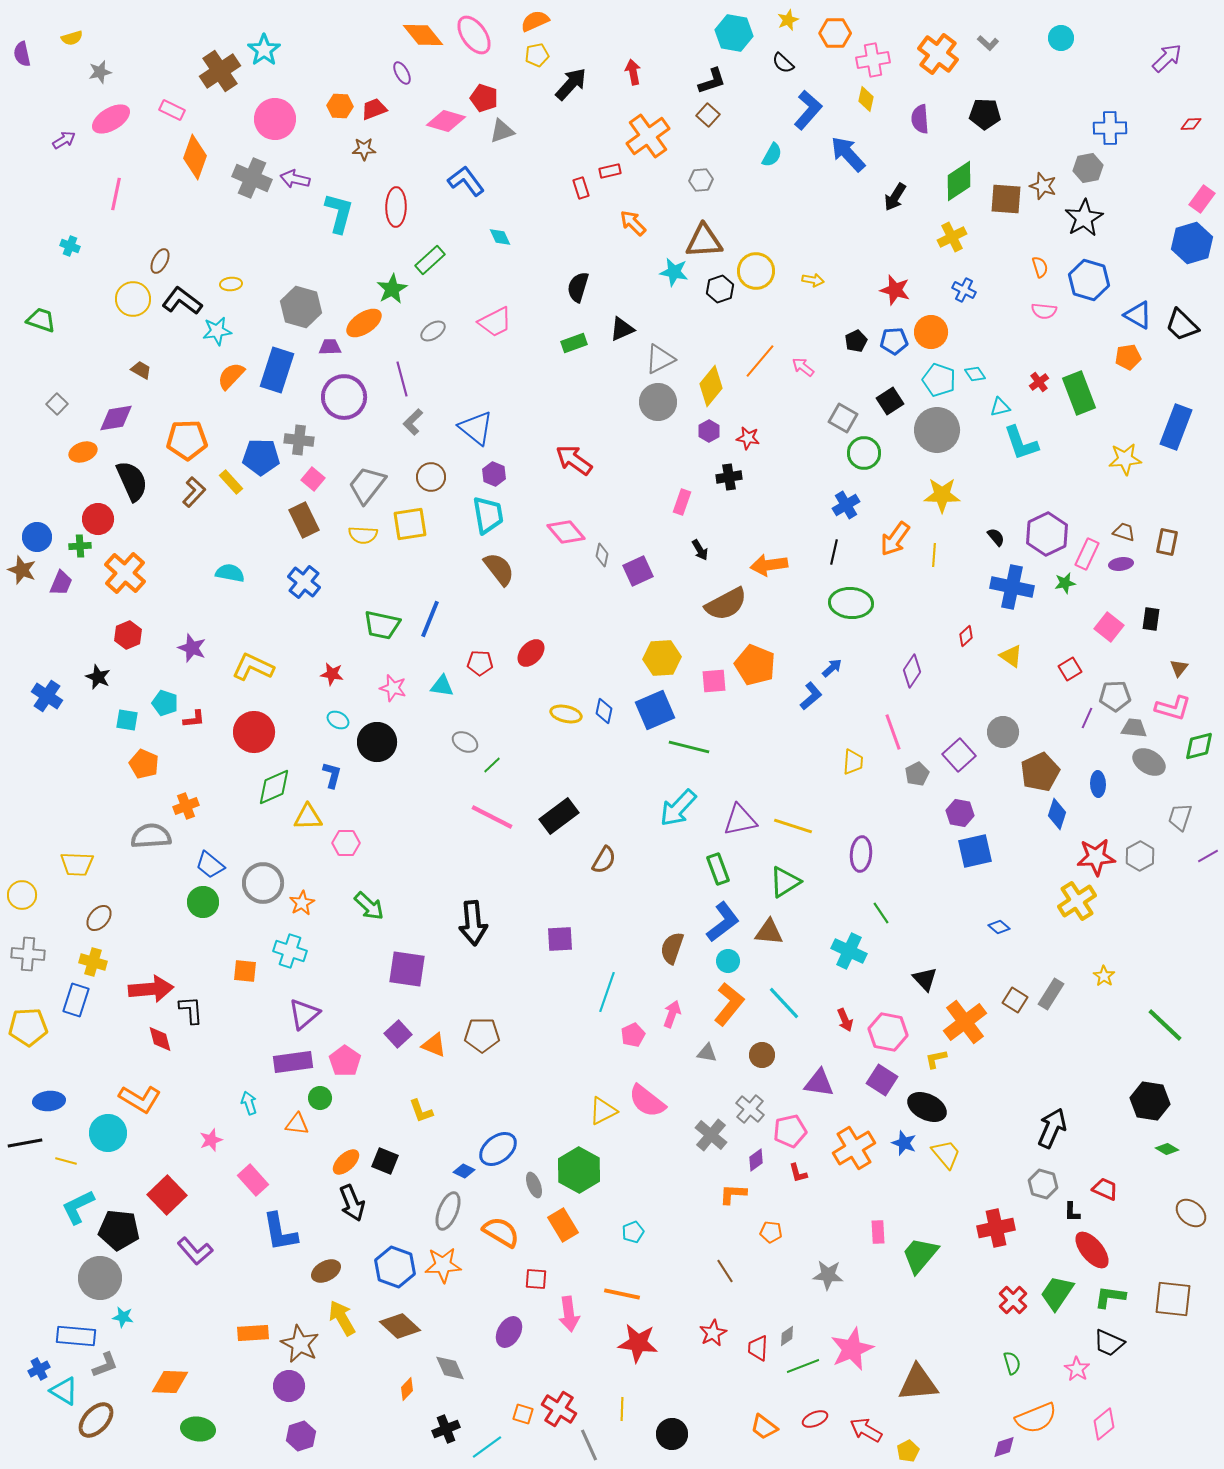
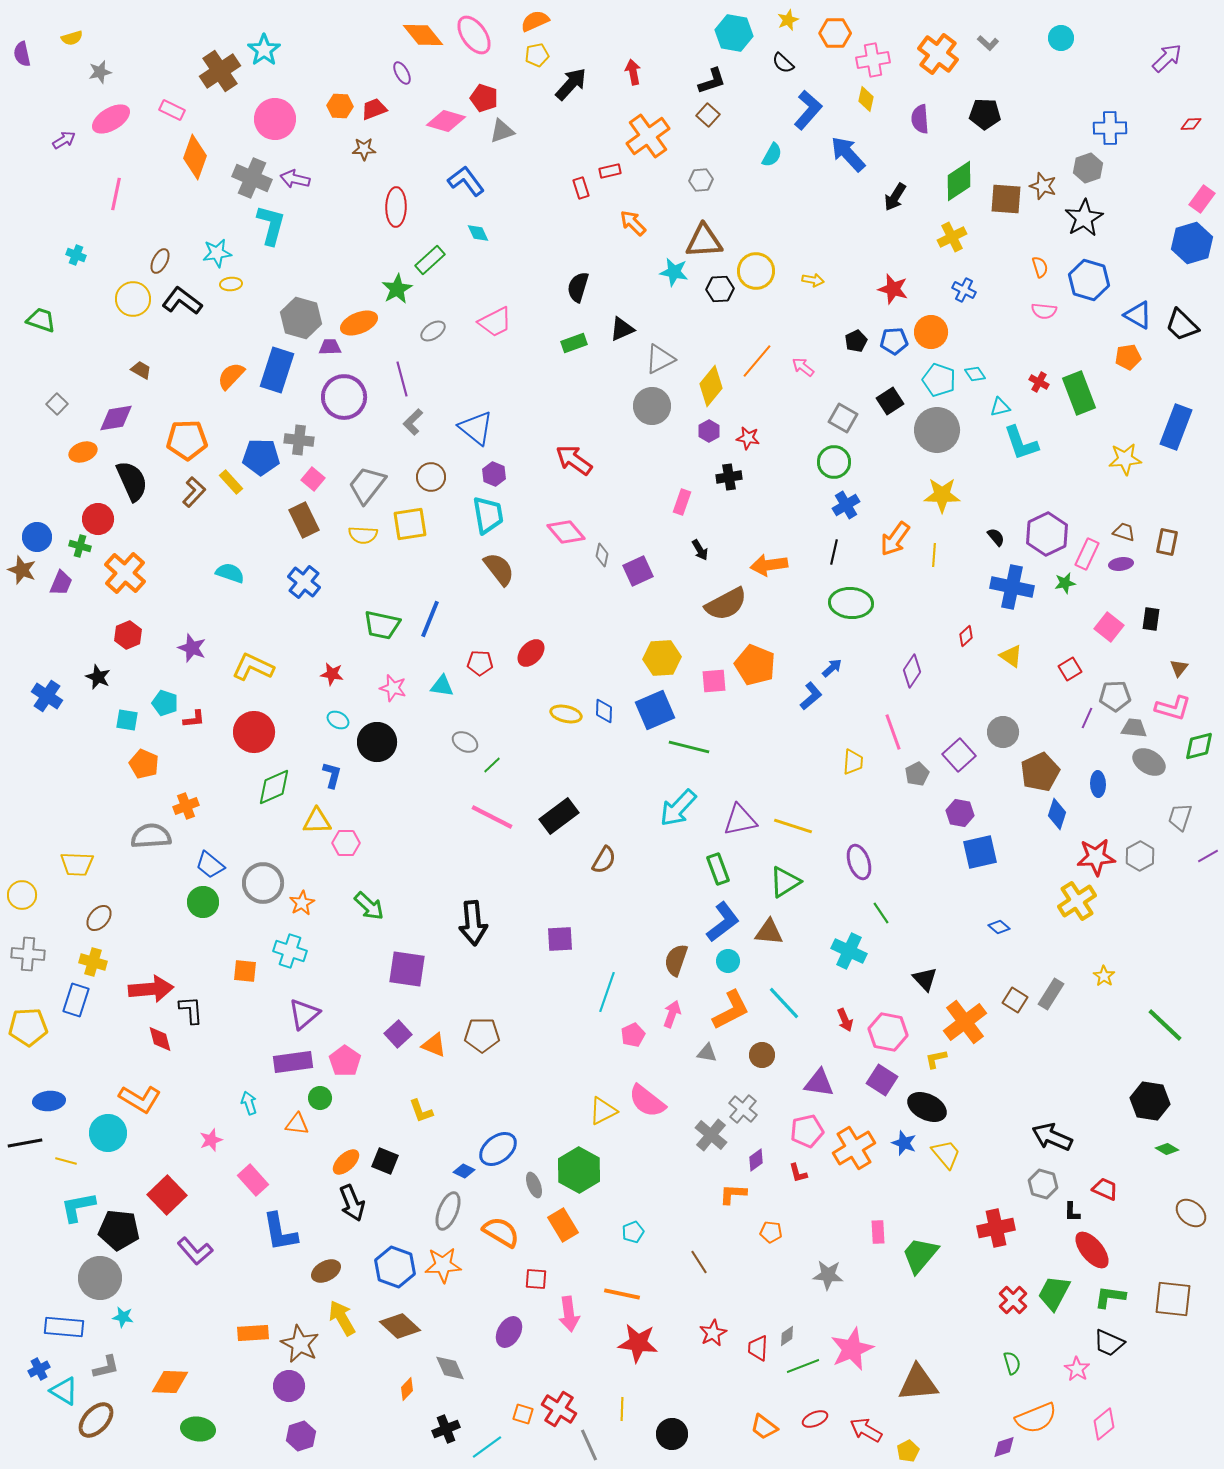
gray hexagon at (1088, 168): rotated 8 degrees counterclockwise
cyan L-shape at (339, 213): moved 68 px left, 12 px down
cyan diamond at (500, 237): moved 22 px left, 4 px up
cyan cross at (70, 246): moved 6 px right, 9 px down
green star at (392, 289): moved 5 px right
black hexagon at (720, 289): rotated 16 degrees clockwise
red star at (895, 290): moved 2 px left, 1 px up
gray hexagon at (301, 307): moved 11 px down
orange ellipse at (364, 323): moved 5 px left; rotated 12 degrees clockwise
cyan star at (217, 331): moved 78 px up
orange line at (760, 361): moved 3 px left
red cross at (1039, 382): rotated 24 degrees counterclockwise
gray circle at (658, 402): moved 6 px left, 4 px down
green circle at (864, 453): moved 30 px left, 9 px down
green cross at (80, 546): rotated 20 degrees clockwise
cyan semicircle at (230, 573): rotated 8 degrees clockwise
blue diamond at (604, 711): rotated 10 degrees counterclockwise
yellow triangle at (308, 817): moved 9 px right, 4 px down
blue square at (975, 851): moved 5 px right, 1 px down
purple ellipse at (861, 854): moved 2 px left, 8 px down; rotated 24 degrees counterclockwise
brown semicircle at (672, 948): moved 4 px right, 12 px down
orange L-shape at (729, 1004): moved 2 px right, 6 px down; rotated 24 degrees clockwise
gray cross at (750, 1109): moved 7 px left
black arrow at (1052, 1128): moved 9 px down; rotated 90 degrees counterclockwise
pink pentagon at (790, 1131): moved 17 px right
cyan L-shape at (78, 1207): rotated 15 degrees clockwise
brown line at (725, 1271): moved 26 px left, 9 px up
green trapezoid at (1057, 1293): moved 3 px left; rotated 6 degrees counterclockwise
blue rectangle at (76, 1336): moved 12 px left, 9 px up
gray L-shape at (105, 1365): moved 1 px right, 2 px down; rotated 8 degrees clockwise
